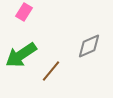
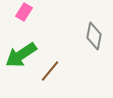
gray diamond: moved 5 px right, 10 px up; rotated 56 degrees counterclockwise
brown line: moved 1 px left
